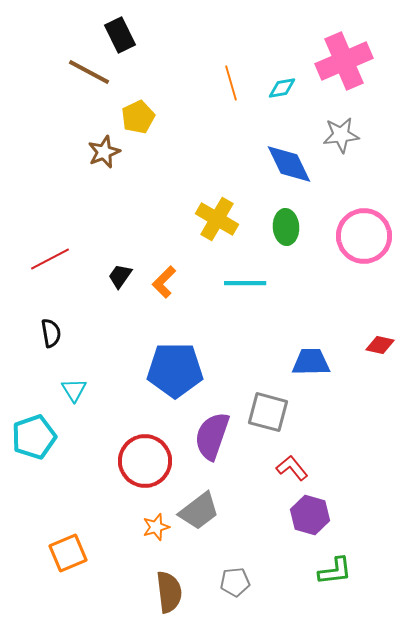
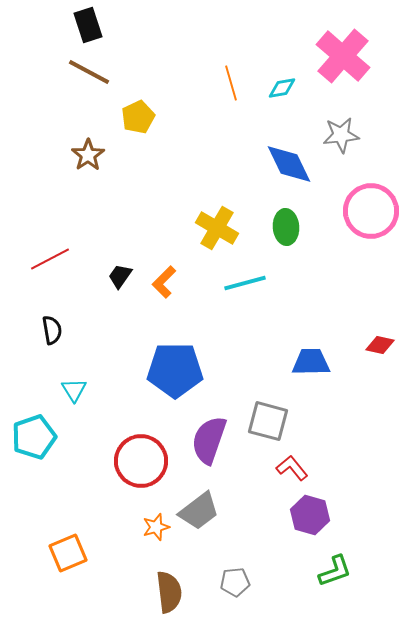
black rectangle: moved 32 px left, 10 px up; rotated 8 degrees clockwise
pink cross: moved 1 px left, 5 px up; rotated 26 degrees counterclockwise
brown star: moved 16 px left, 3 px down; rotated 12 degrees counterclockwise
yellow cross: moved 9 px down
pink circle: moved 7 px right, 25 px up
cyan line: rotated 15 degrees counterclockwise
black semicircle: moved 1 px right, 3 px up
gray square: moved 9 px down
purple semicircle: moved 3 px left, 4 px down
red circle: moved 4 px left
green L-shape: rotated 12 degrees counterclockwise
